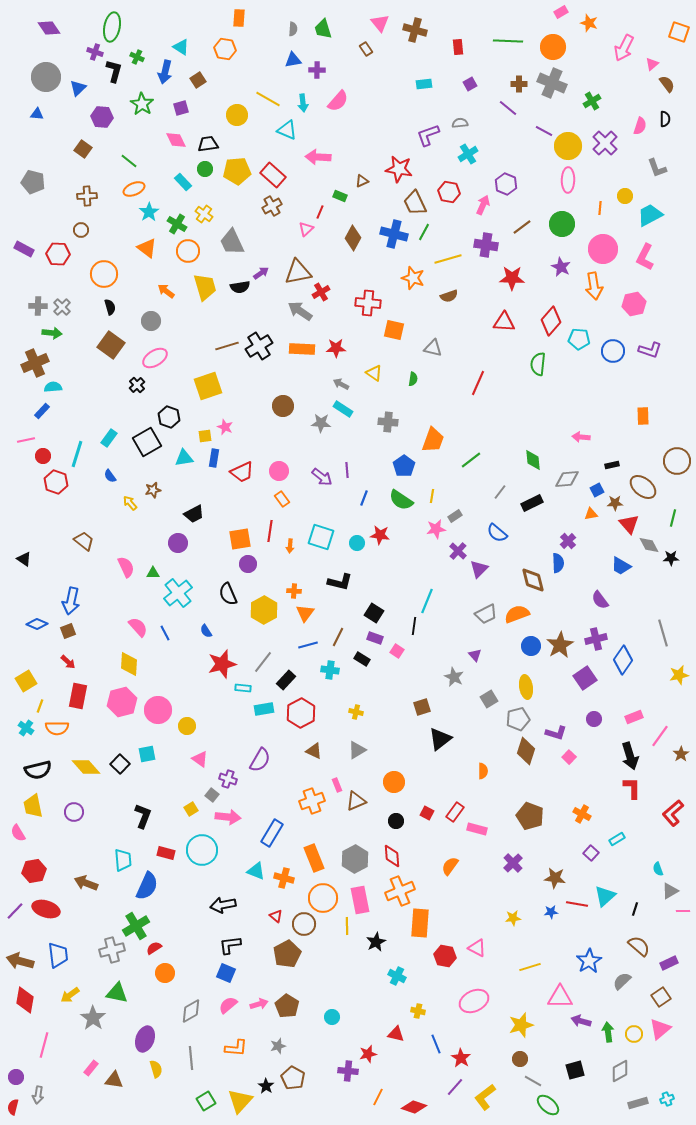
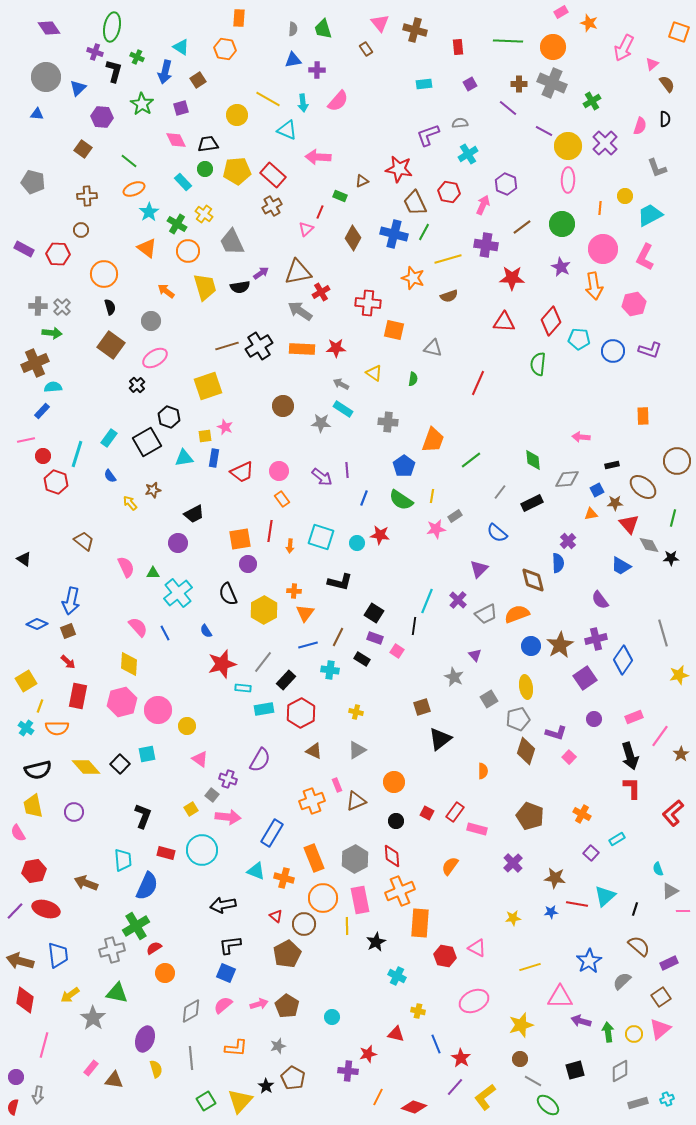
purple cross at (458, 551): moved 49 px down
pink semicircle at (228, 1005): moved 5 px left
